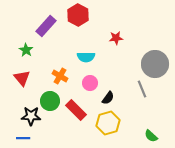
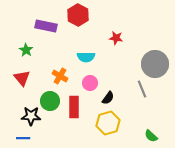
purple rectangle: rotated 60 degrees clockwise
red star: rotated 16 degrees clockwise
red rectangle: moved 2 px left, 3 px up; rotated 45 degrees clockwise
